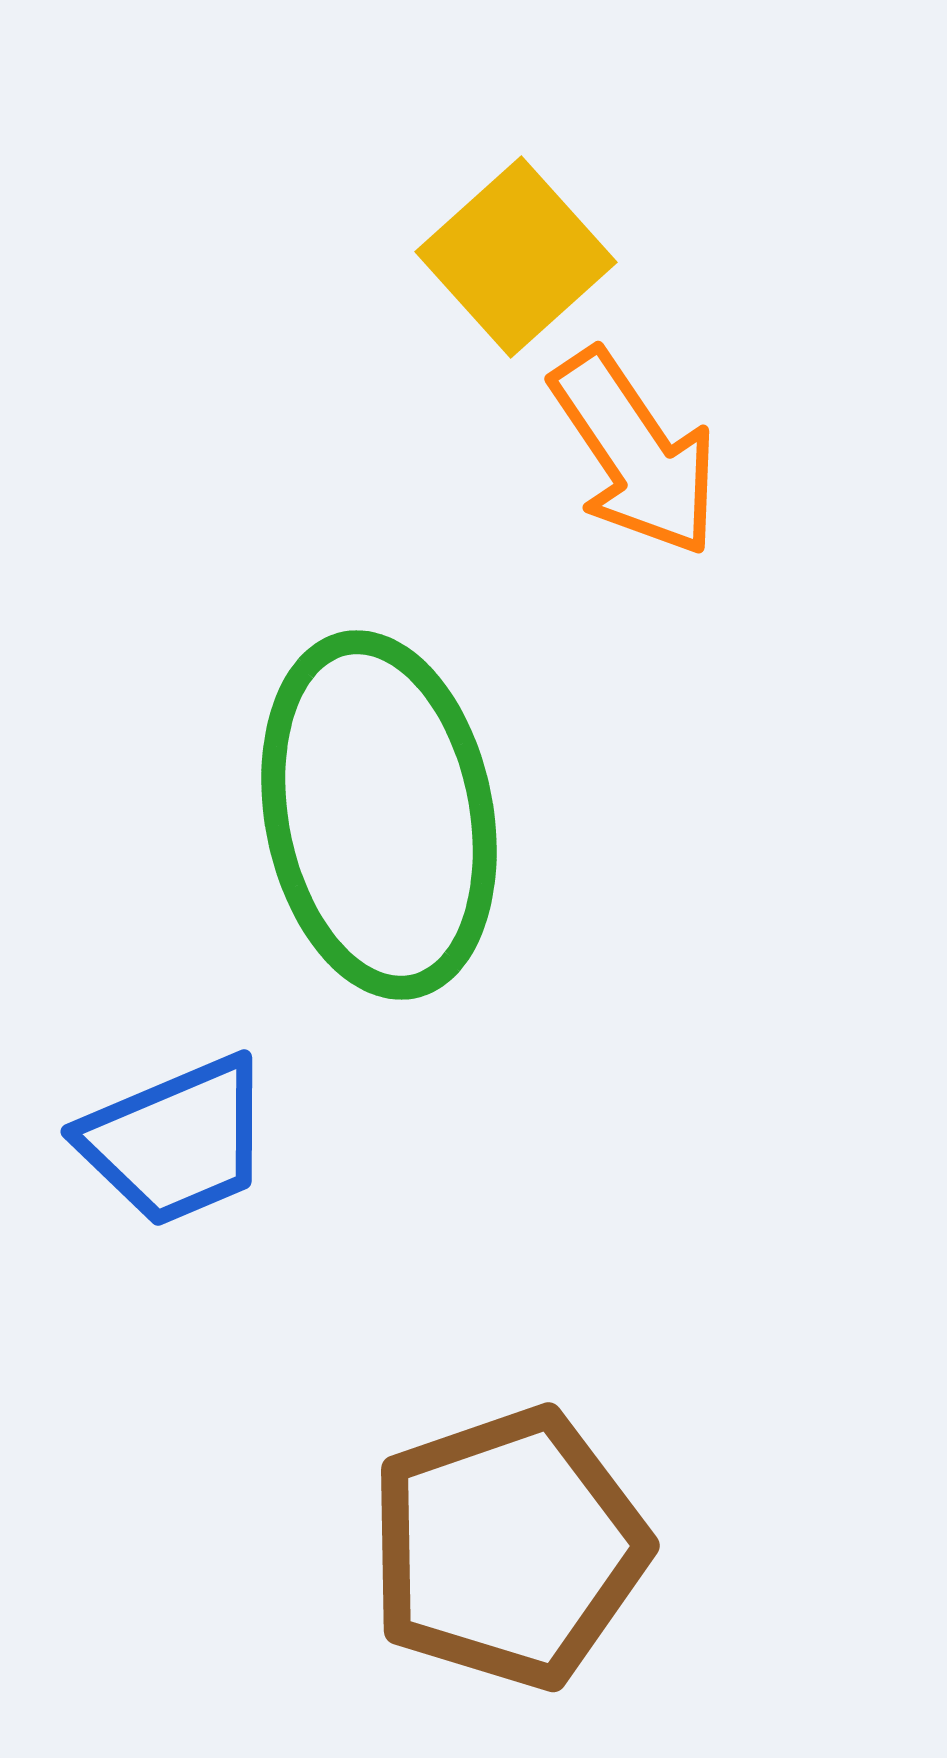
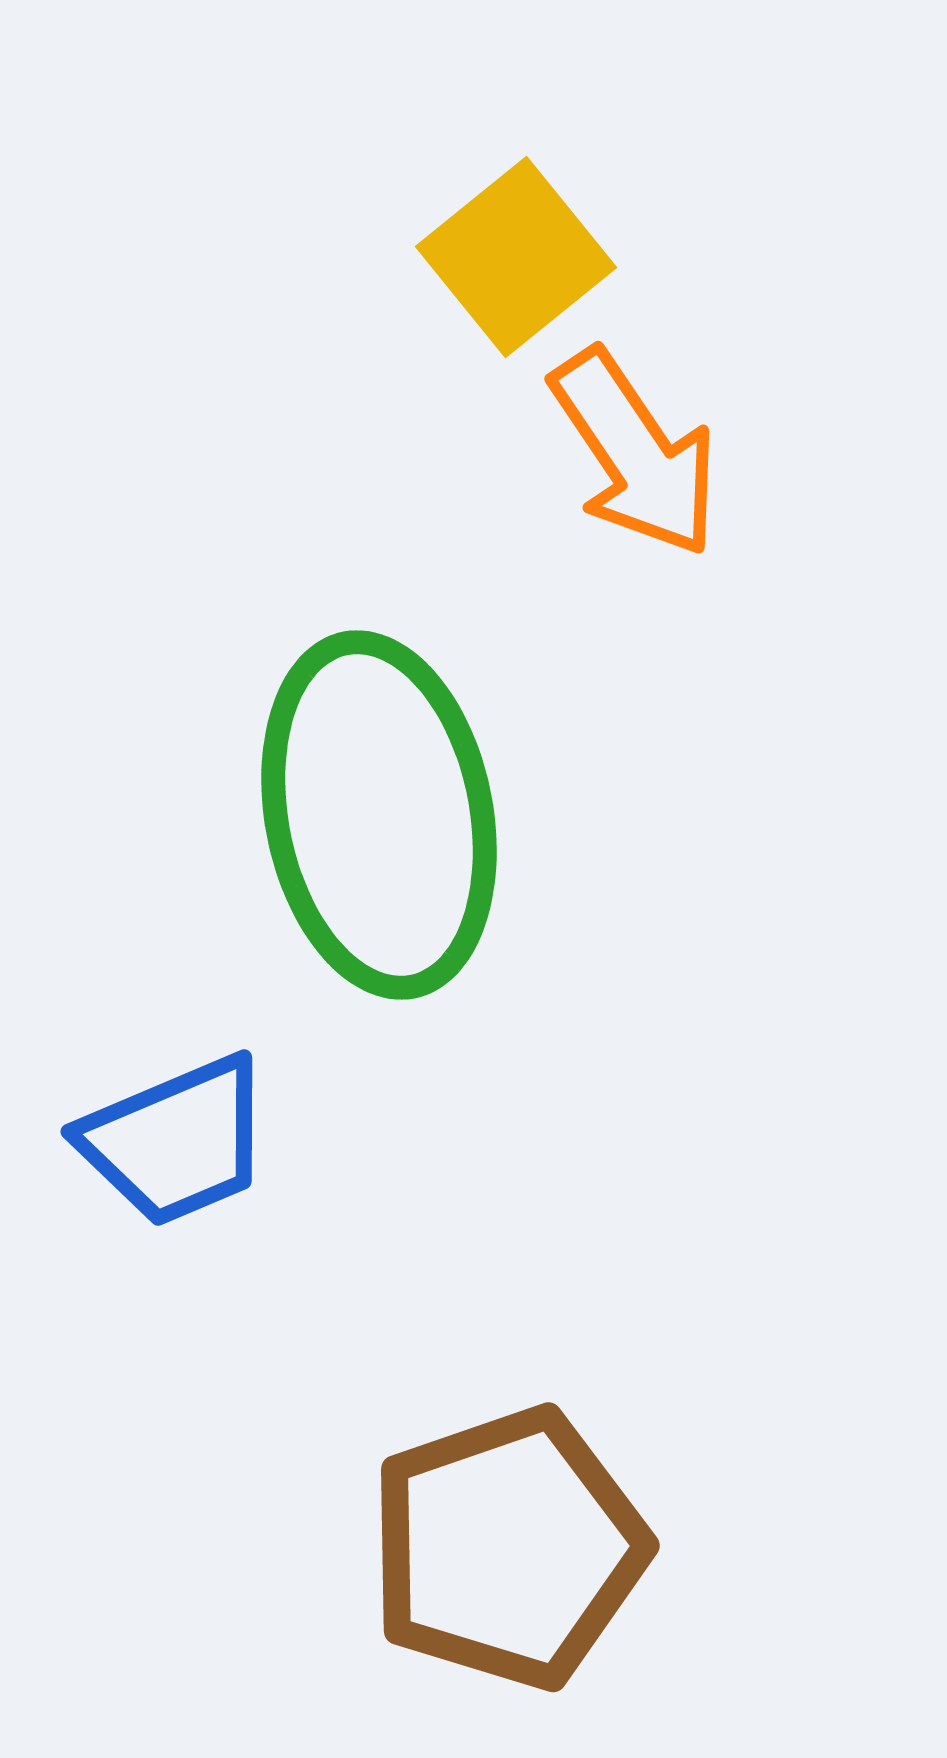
yellow square: rotated 3 degrees clockwise
